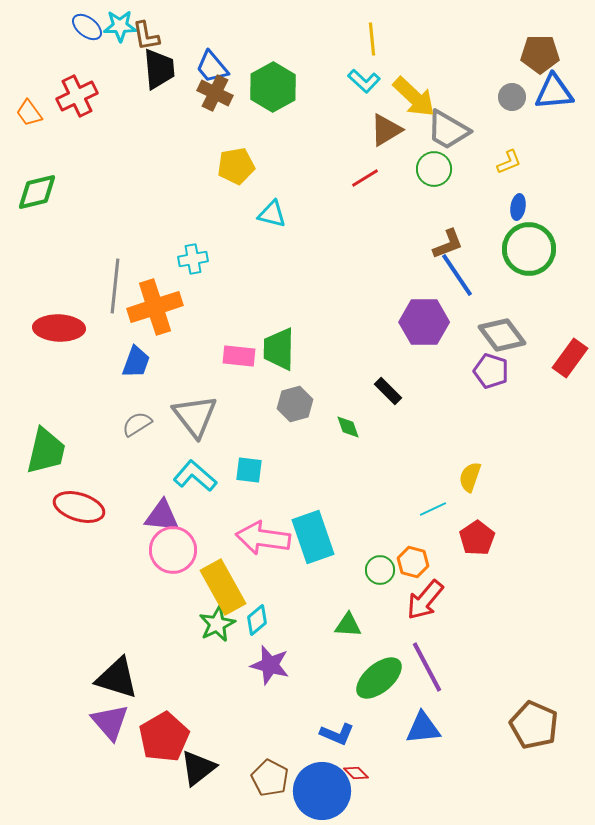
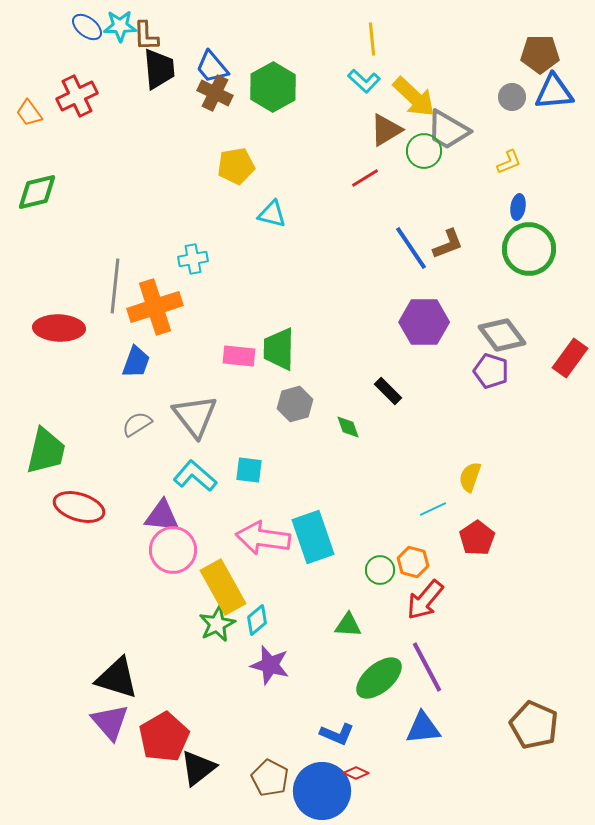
brown L-shape at (146, 36): rotated 8 degrees clockwise
green circle at (434, 169): moved 10 px left, 18 px up
blue line at (457, 275): moved 46 px left, 27 px up
red diamond at (356, 773): rotated 20 degrees counterclockwise
